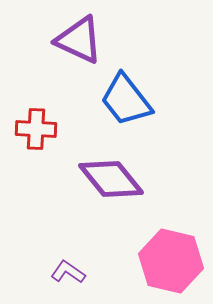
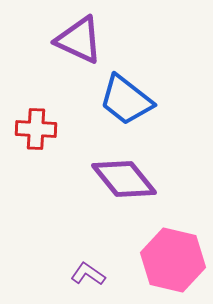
blue trapezoid: rotated 14 degrees counterclockwise
purple diamond: moved 13 px right
pink hexagon: moved 2 px right, 1 px up
purple L-shape: moved 20 px right, 2 px down
